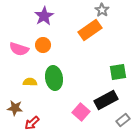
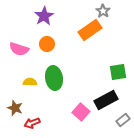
gray star: moved 1 px right, 1 px down
orange circle: moved 4 px right, 1 px up
brown star: rotated 14 degrees clockwise
red arrow: rotated 21 degrees clockwise
